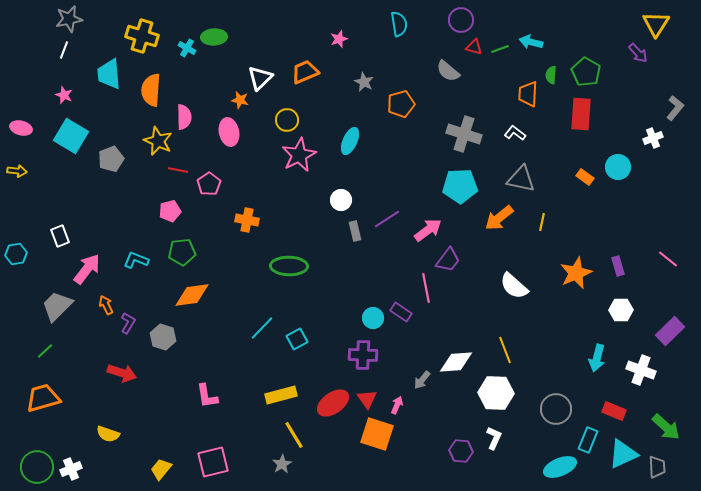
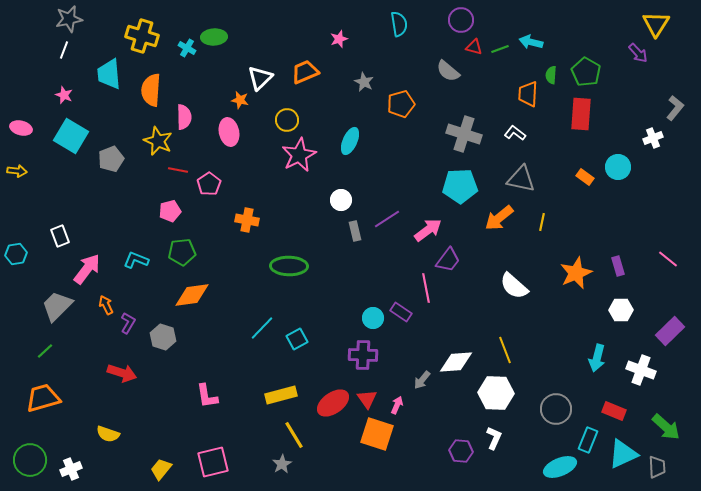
green circle at (37, 467): moved 7 px left, 7 px up
